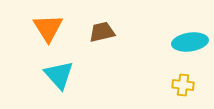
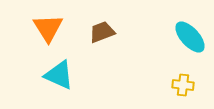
brown trapezoid: rotated 8 degrees counterclockwise
cyan ellipse: moved 5 px up; rotated 56 degrees clockwise
cyan triangle: rotated 24 degrees counterclockwise
